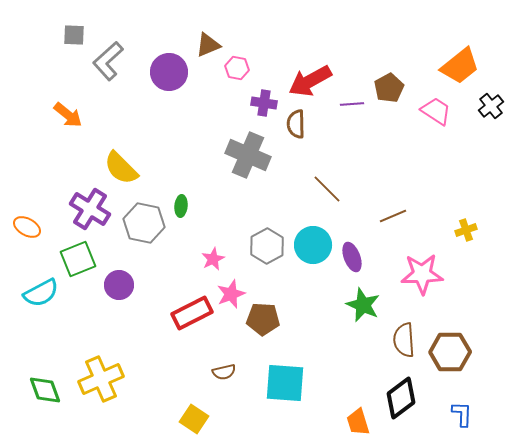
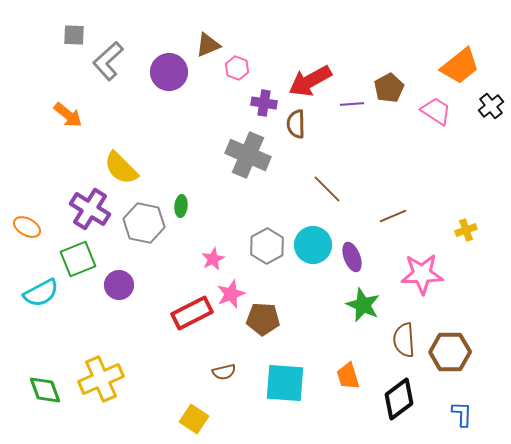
pink hexagon at (237, 68): rotated 10 degrees clockwise
black diamond at (401, 398): moved 2 px left, 1 px down
orange trapezoid at (358, 422): moved 10 px left, 46 px up
